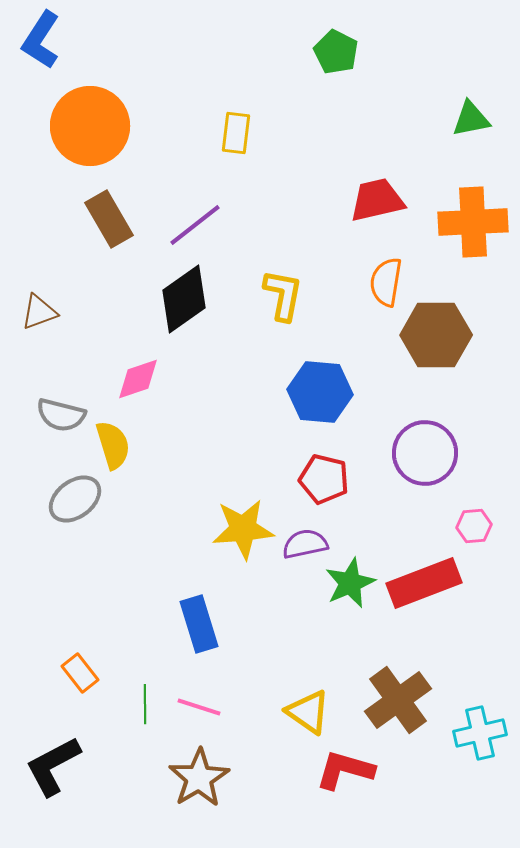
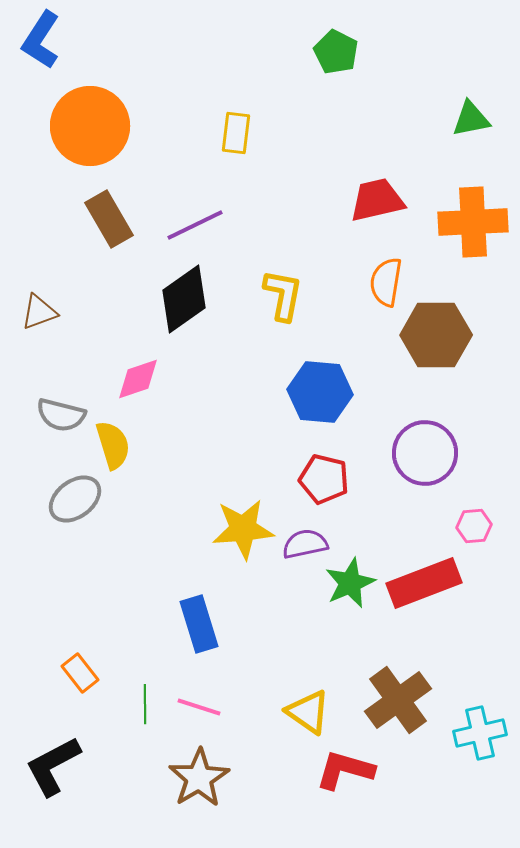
purple line: rotated 12 degrees clockwise
